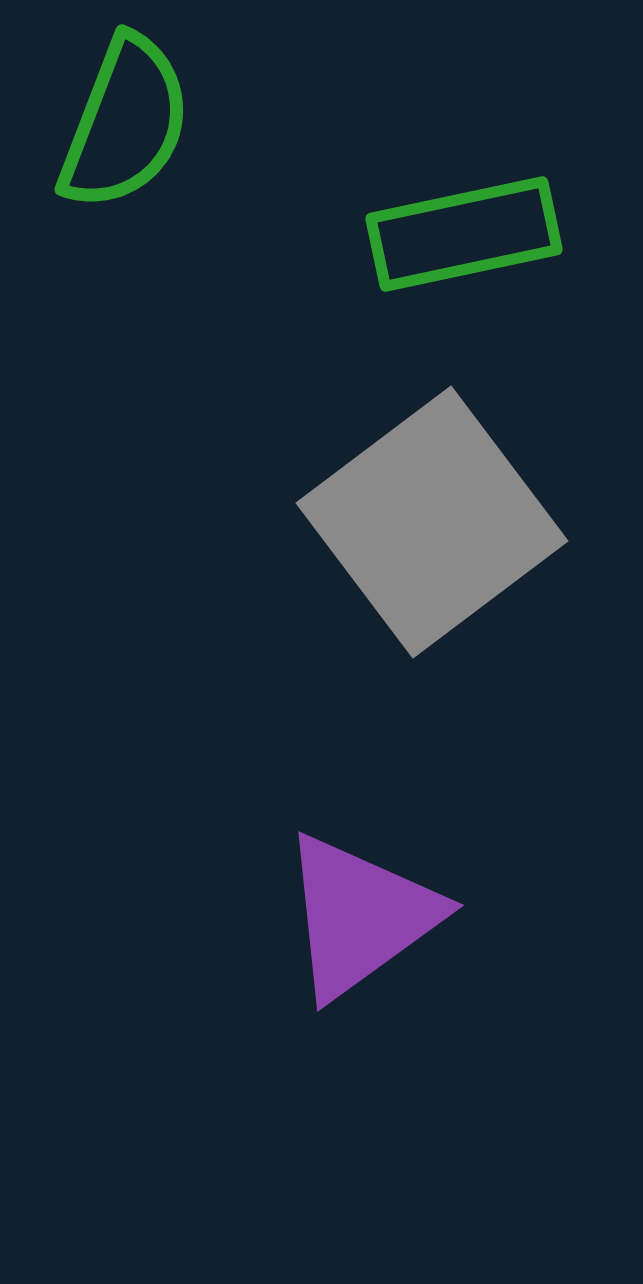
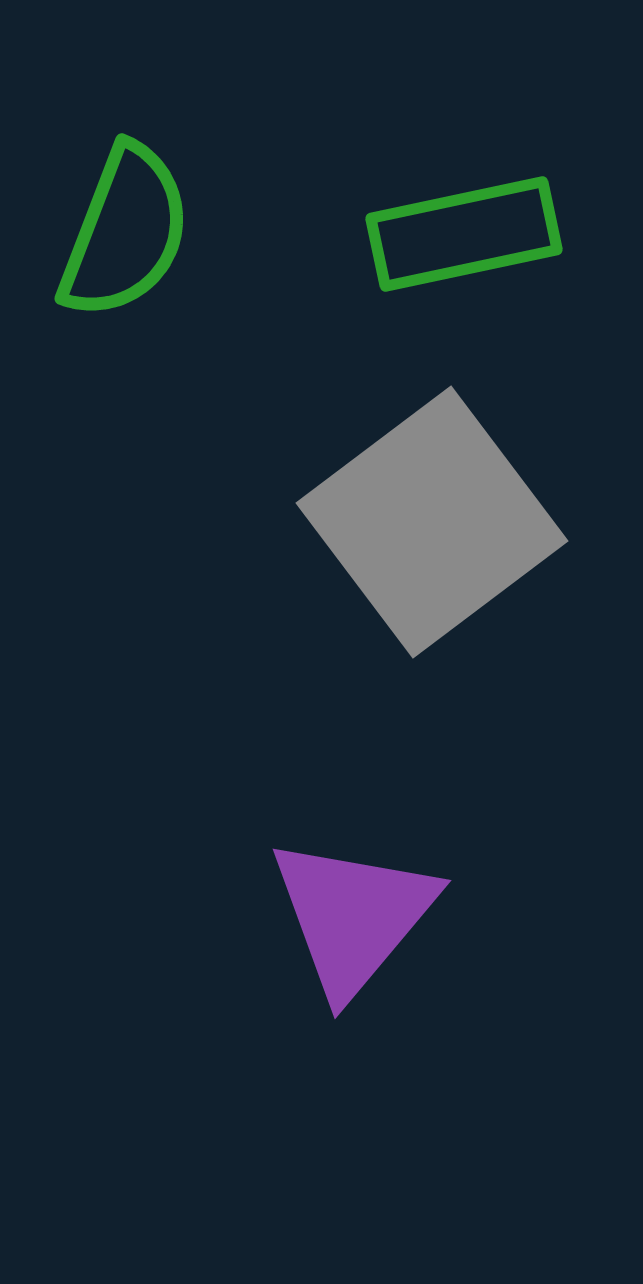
green semicircle: moved 109 px down
purple triangle: moved 7 px left; rotated 14 degrees counterclockwise
